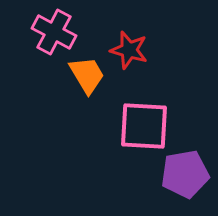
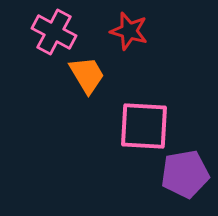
red star: moved 19 px up
